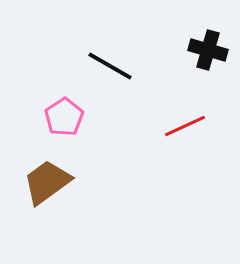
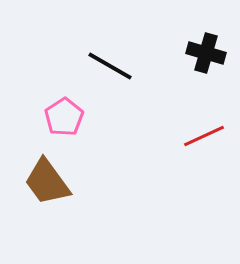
black cross: moved 2 px left, 3 px down
red line: moved 19 px right, 10 px down
brown trapezoid: rotated 90 degrees counterclockwise
